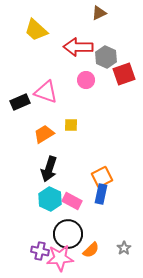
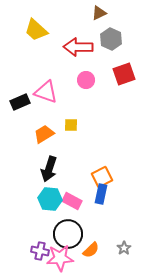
gray hexagon: moved 5 px right, 18 px up
cyan hexagon: rotated 20 degrees counterclockwise
